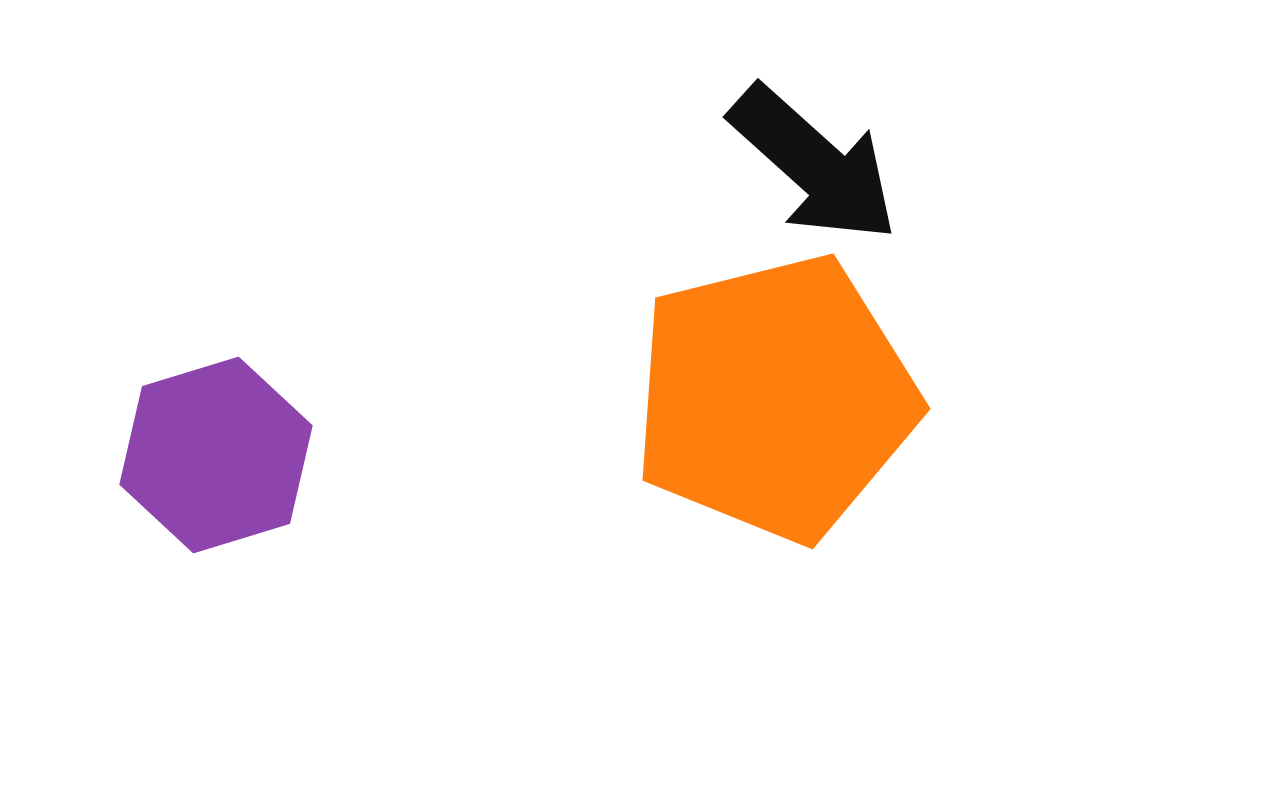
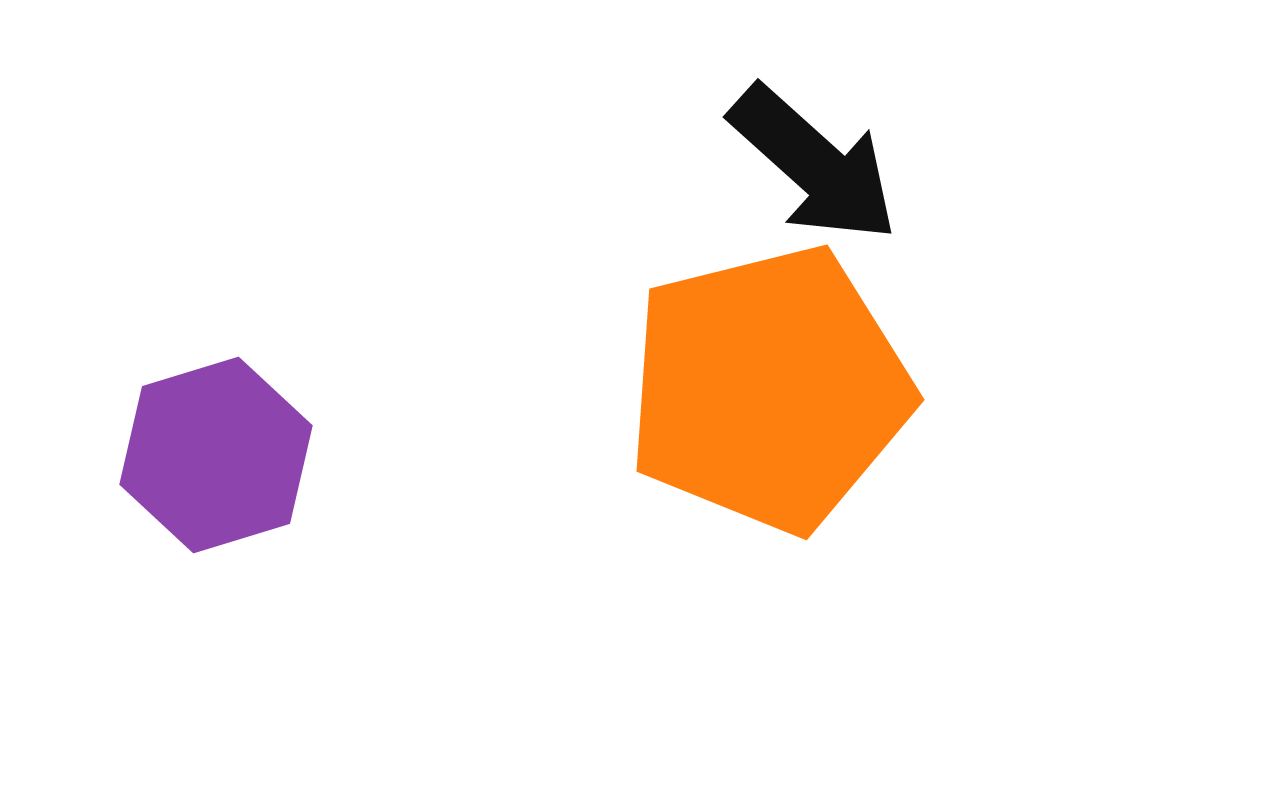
orange pentagon: moved 6 px left, 9 px up
